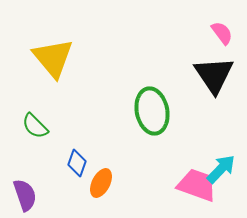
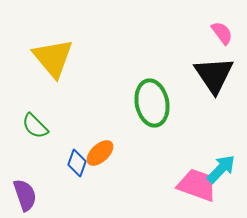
green ellipse: moved 8 px up
orange ellipse: moved 1 px left, 30 px up; rotated 20 degrees clockwise
